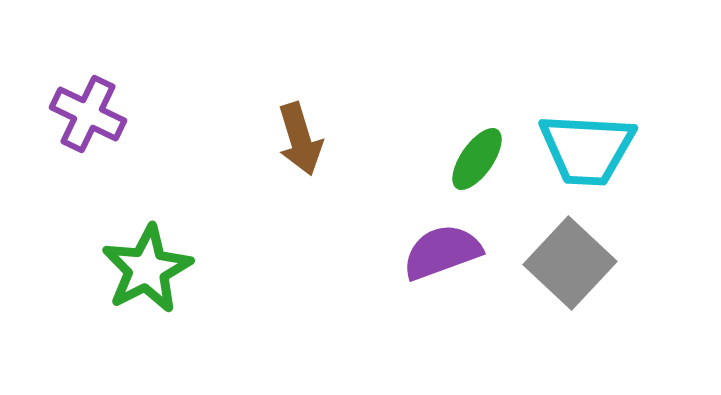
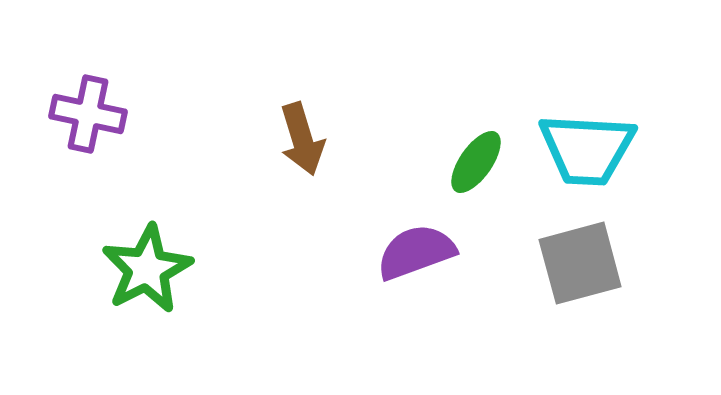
purple cross: rotated 14 degrees counterclockwise
brown arrow: moved 2 px right
green ellipse: moved 1 px left, 3 px down
purple semicircle: moved 26 px left
gray square: moved 10 px right; rotated 32 degrees clockwise
